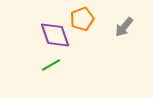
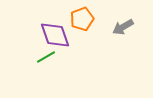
gray arrow: moved 1 px left; rotated 20 degrees clockwise
green line: moved 5 px left, 8 px up
